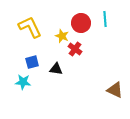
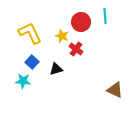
cyan line: moved 3 px up
red circle: moved 1 px up
yellow L-shape: moved 6 px down
red cross: moved 1 px right
blue square: rotated 32 degrees counterclockwise
black triangle: rotated 24 degrees counterclockwise
cyan star: moved 1 px up
